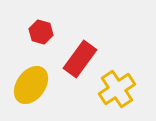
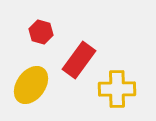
red rectangle: moved 1 px left, 1 px down
yellow cross: rotated 33 degrees clockwise
